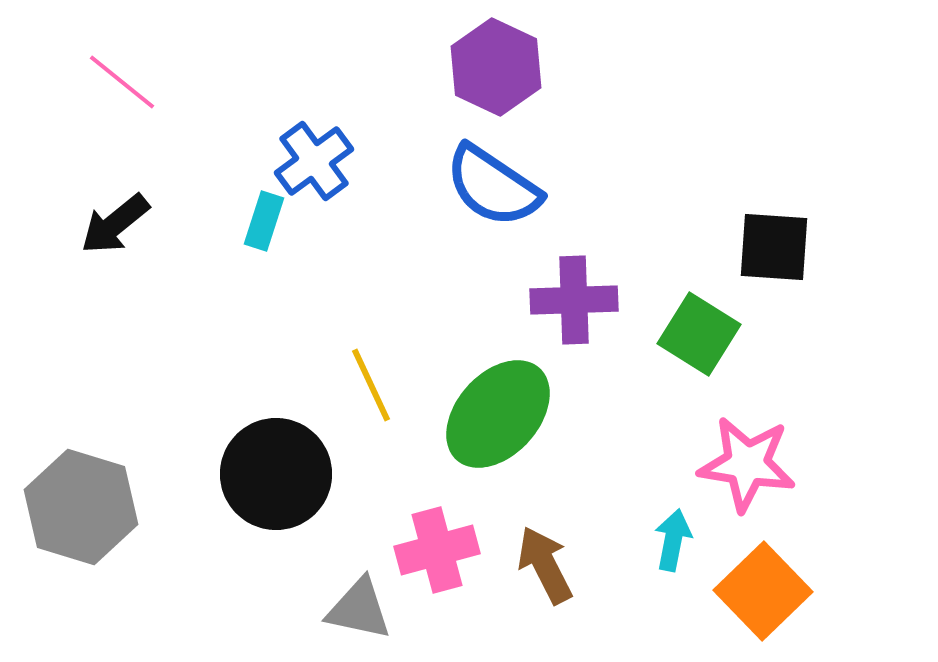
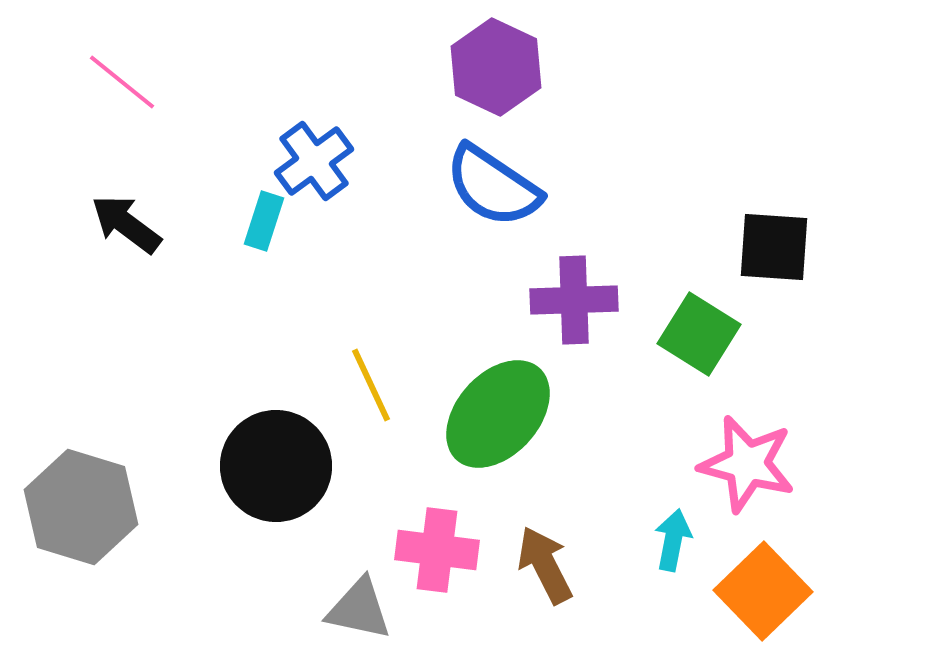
black arrow: moved 11 px right; rotated 76 degrees clockwise
pink star: rotated 6 degrees clockwise
black circle: moved 8 px up
pink cross: rotated 22 degrees clockwise
